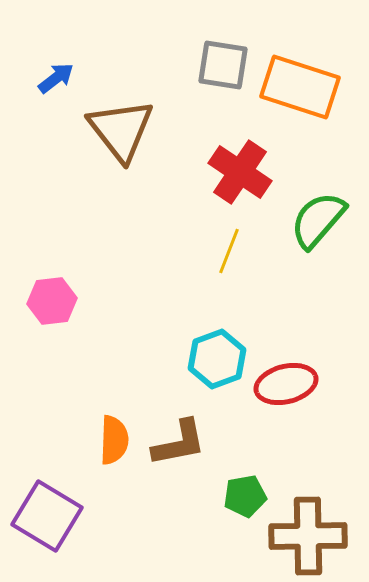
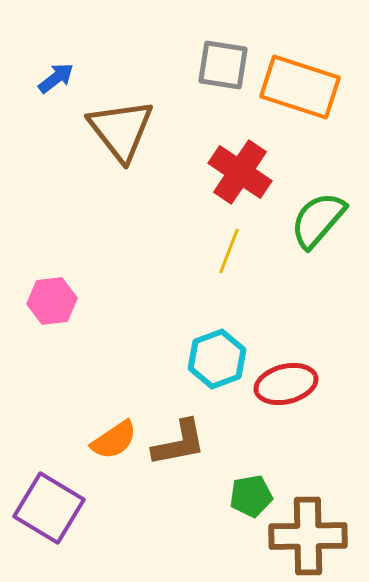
orange semicircle: rotated 54 degrees clockwise
green pentagon: moved 6 px right
purple square: moved 2 px right, 8 px up
